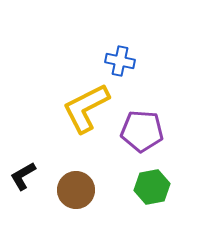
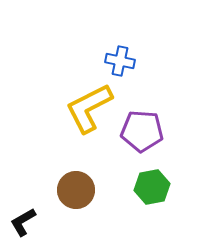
yellow L-shape: moved 3 px right
black L-shape: moved 46 px down
